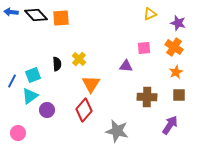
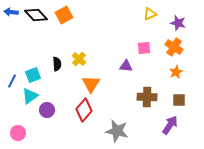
orange square: moved 3 px right, 3 px up; rotated 24 degrees counterclockwise
brown square: moved 5 px down
